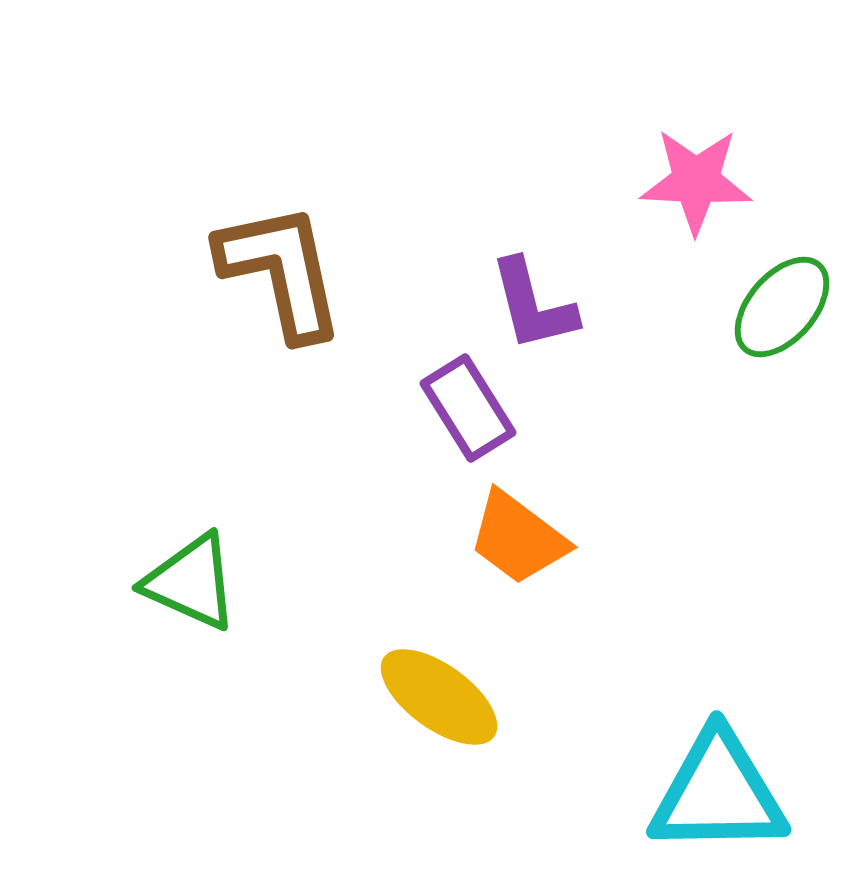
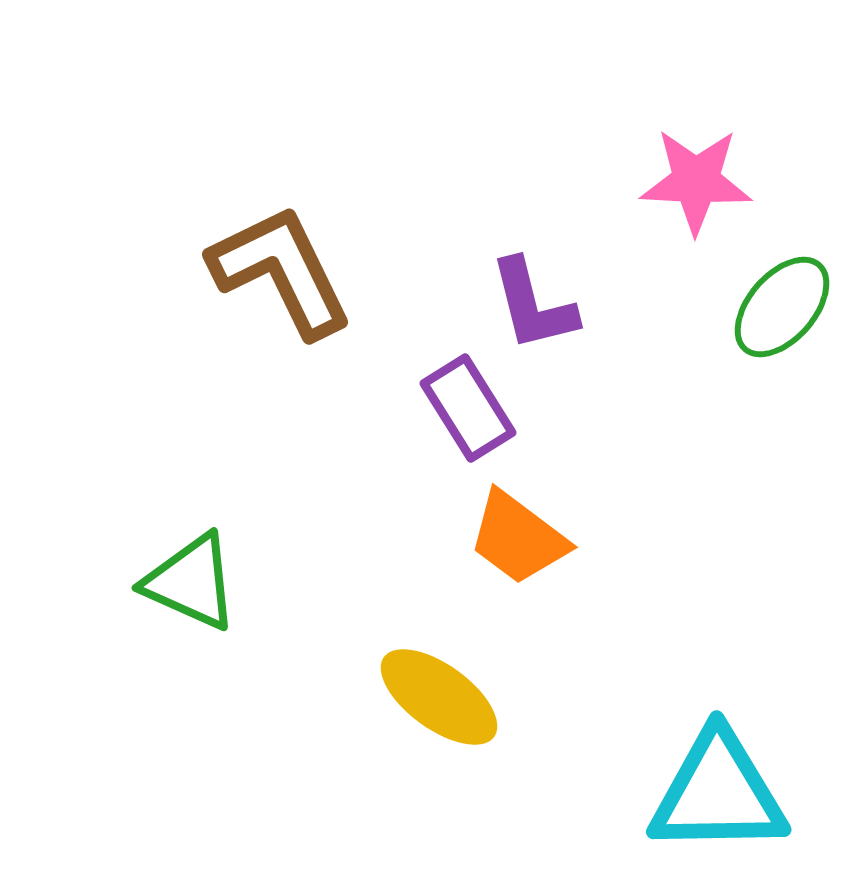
brown L-shape: rotated 14 degrees counterclockwise
